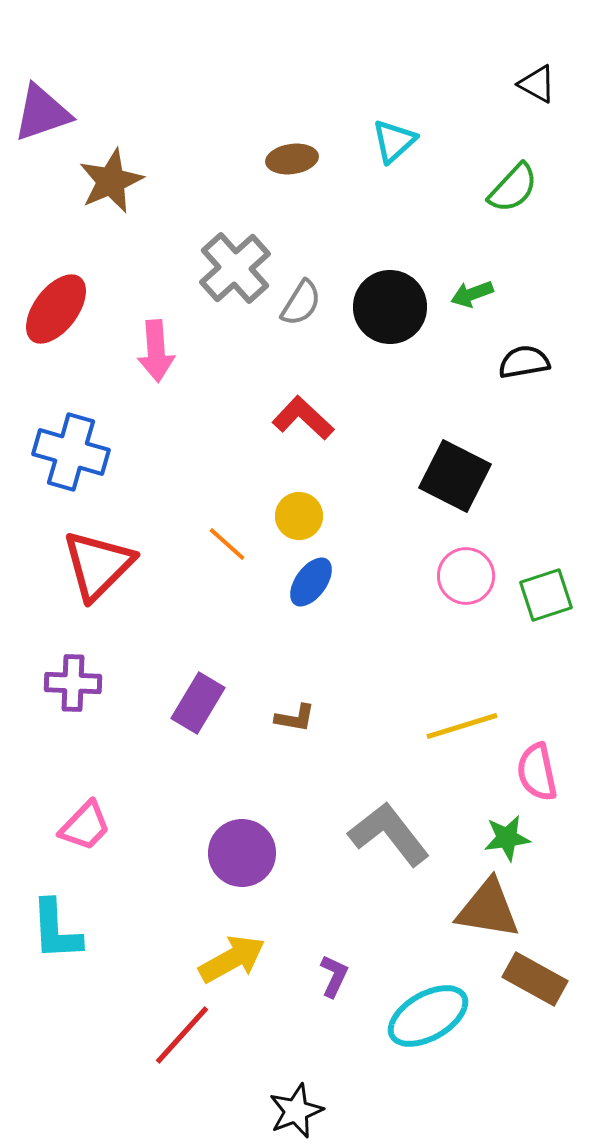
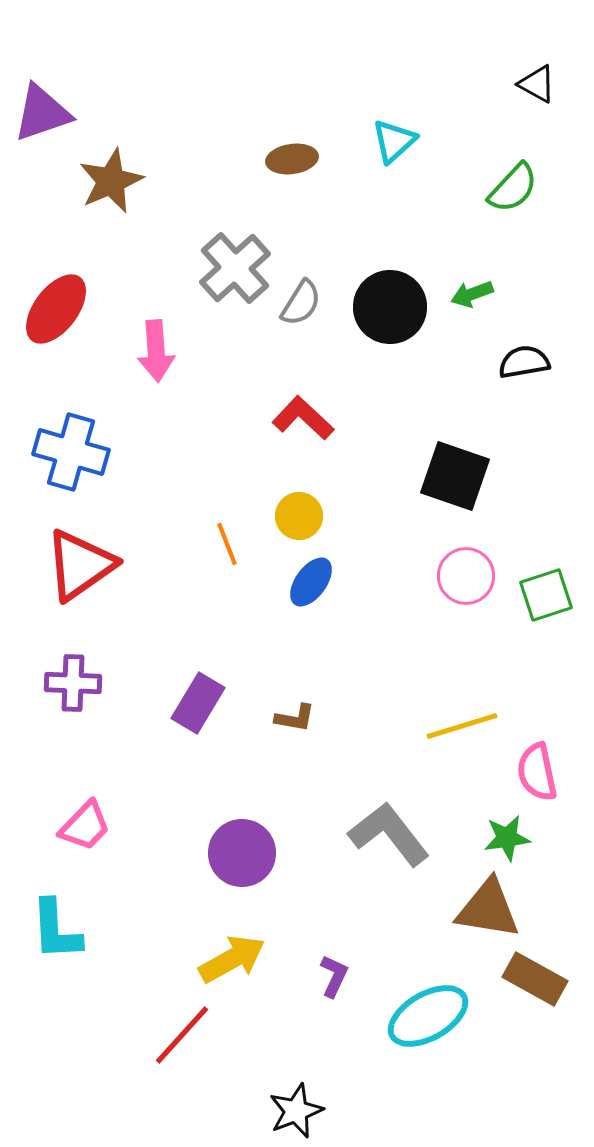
black square: rotated 8 degrees counterclockwise
orange line: rotated 27 degrees clockwise
red triangle: moved 18 px left; rotated 10 degrees clockwise
